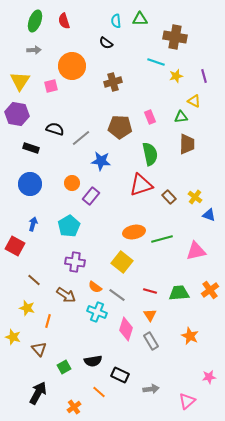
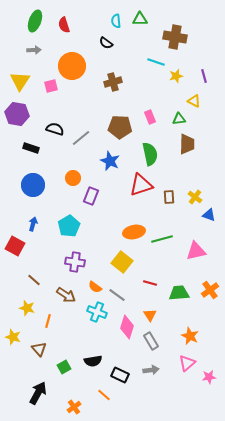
red semicircle at (64, 21): moved 4 px down
green triangle at (181, 117): moved 2 px left, 2 px down
blue star at (101, 161): moved 9 px right; rotated 18 degrees clockwise
orange circle at (72, 183): moved 1 px right, 5 px up
blue circle at (30, 184): moved 3 px right, 1 px down
purple rectangle at (91, 196): rotated 18 degrees counterclockwise
brown rectangle at (169, 197): rotated 40 degrees clockwise
red line at (150, 291): moved 8 px up
pink diamond at (126, 329): moved 1 px right, 2 px up
gray arrow at (151, 389): moved 19 px up
orange line at (99, 392): moved 5 px right, 3 px down
pink triangle at (187, 401): moved 38 px up
